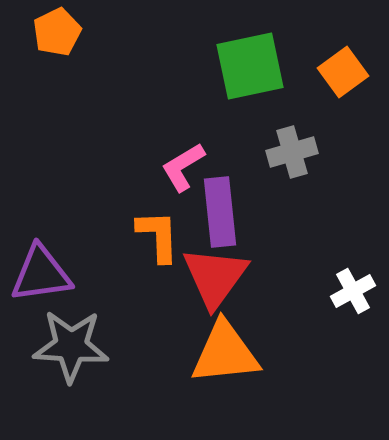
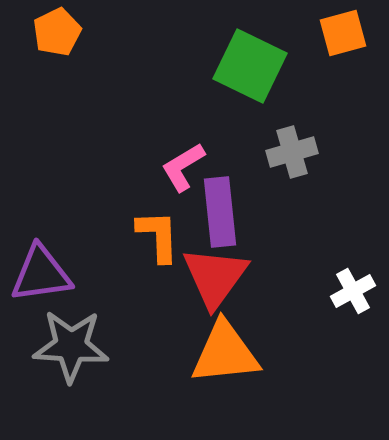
green square: rotated 38 degrees clockwise
orange square: moved 39 px up; rotated 21 degrees clockwise
